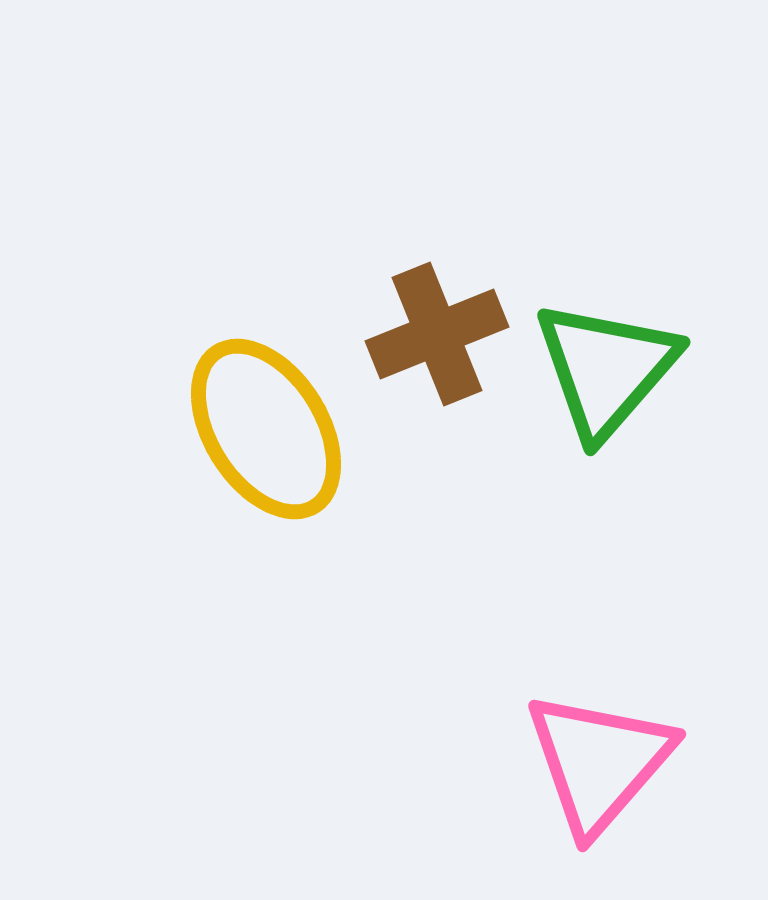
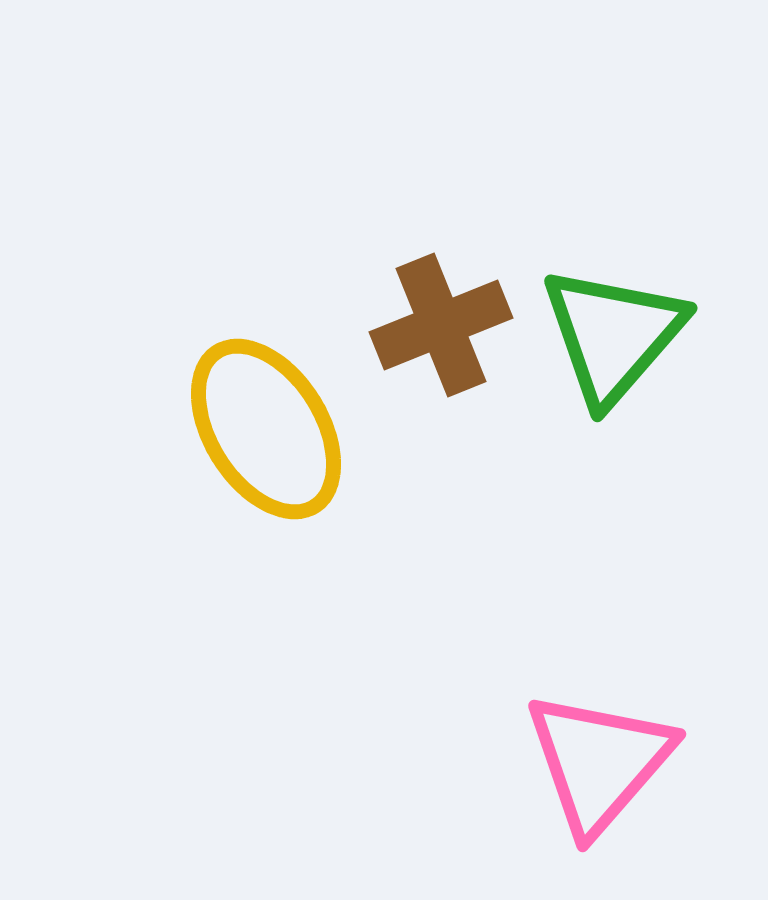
brown cross: moved 4 px right, 9 px up
green triangle: moved 7 px right, 34 px up
